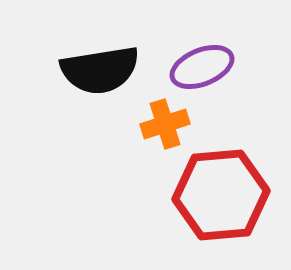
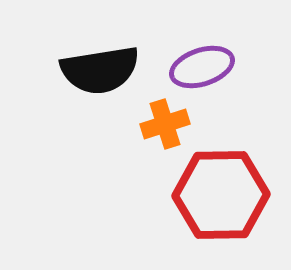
purple ellipse: rotated 4 degrees clockwise
red hexagon: rotated 4 degrees clockwise
